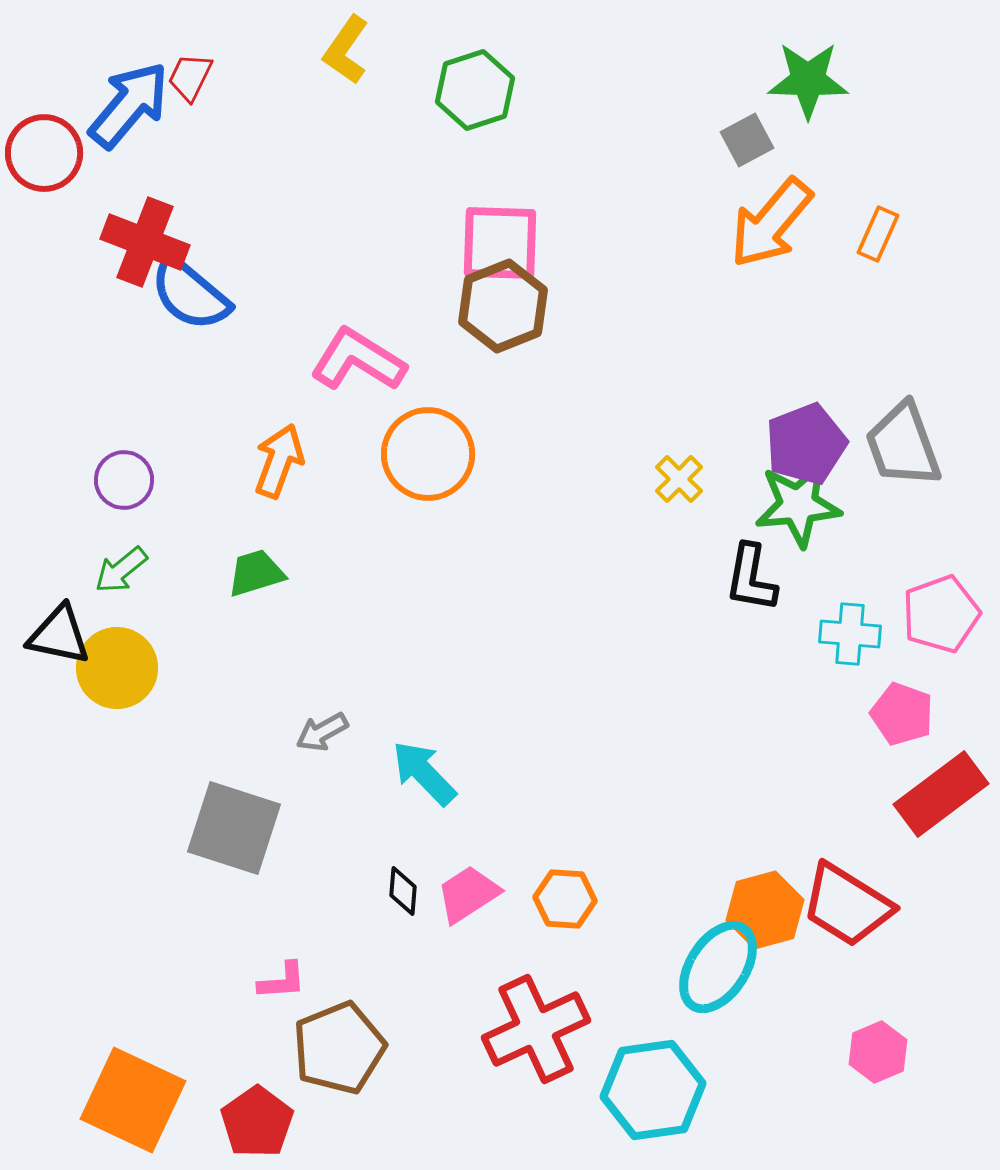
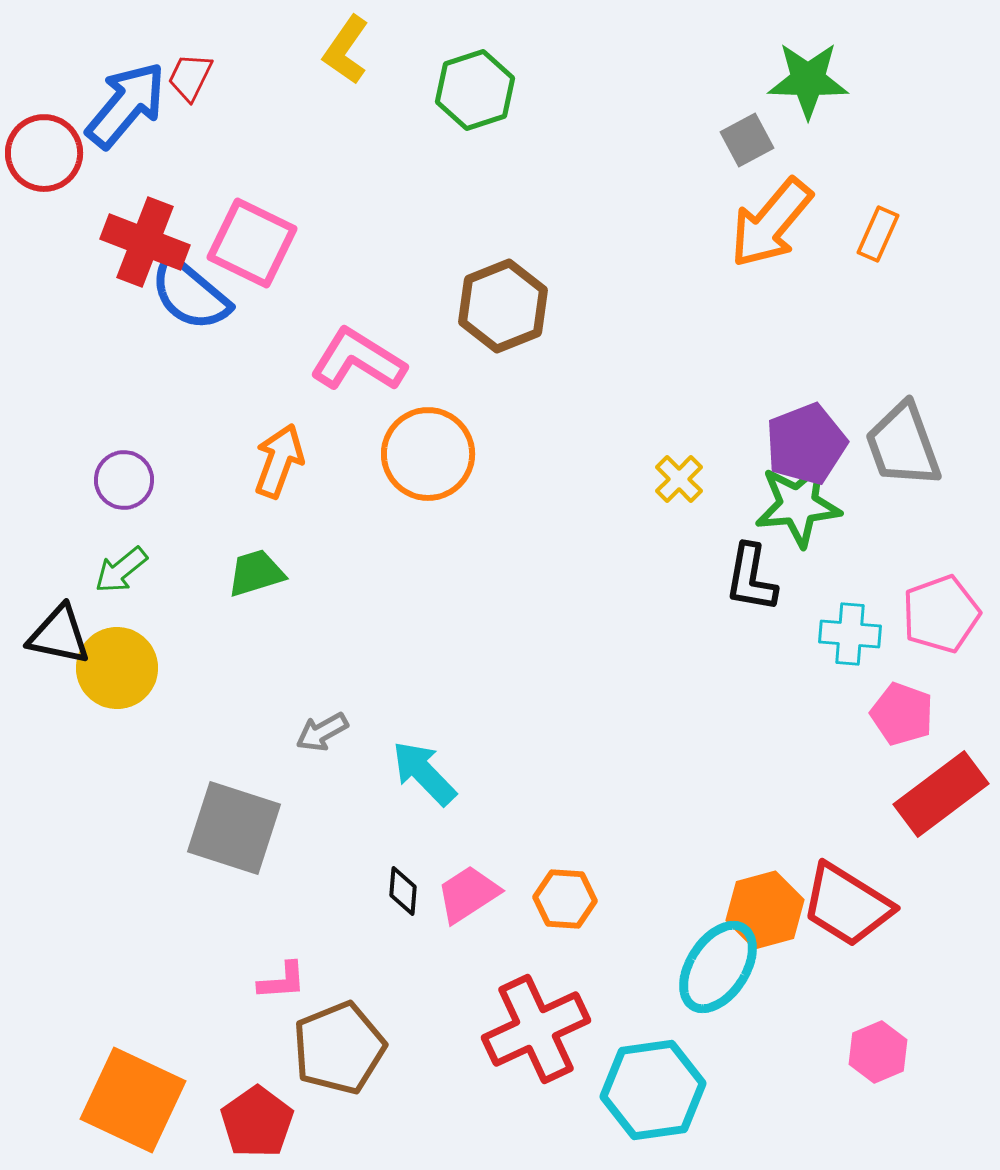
blue arrow at (129, 105): moved 3 px left
pink square at (500, 243): moved 248 px left; rotated 24 degrees clockwise
